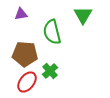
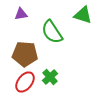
green triangle: rotated 42 degrees counterclockwise
green semicircle: rotated 20 degrees counterclockwise
green cross: moved 6 px down
red ellipse: moved 2 px left
